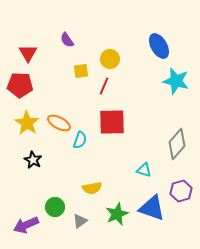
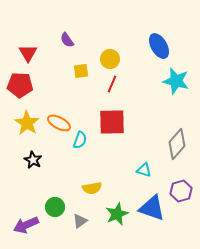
red line: moved 8 px right, 2 px up
